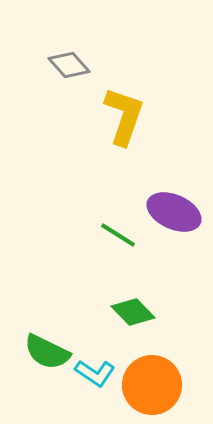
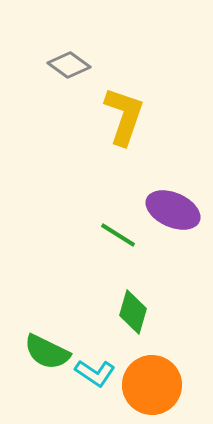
gray diamond: rotated 12 degrees counterclockwise
purple ellipse: moved 1 px left, 2 px up
green diamond: rotated 60 degrees clockwise
